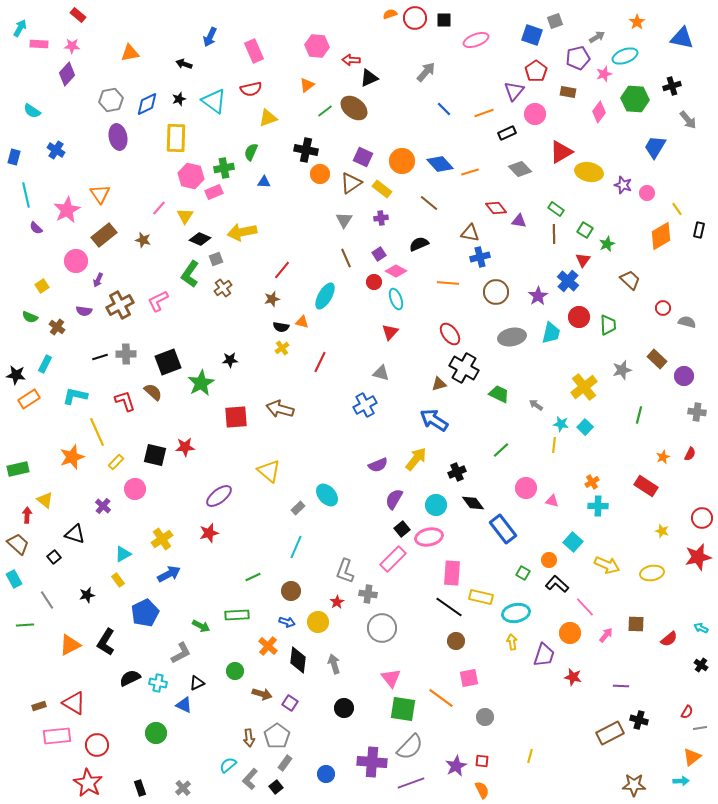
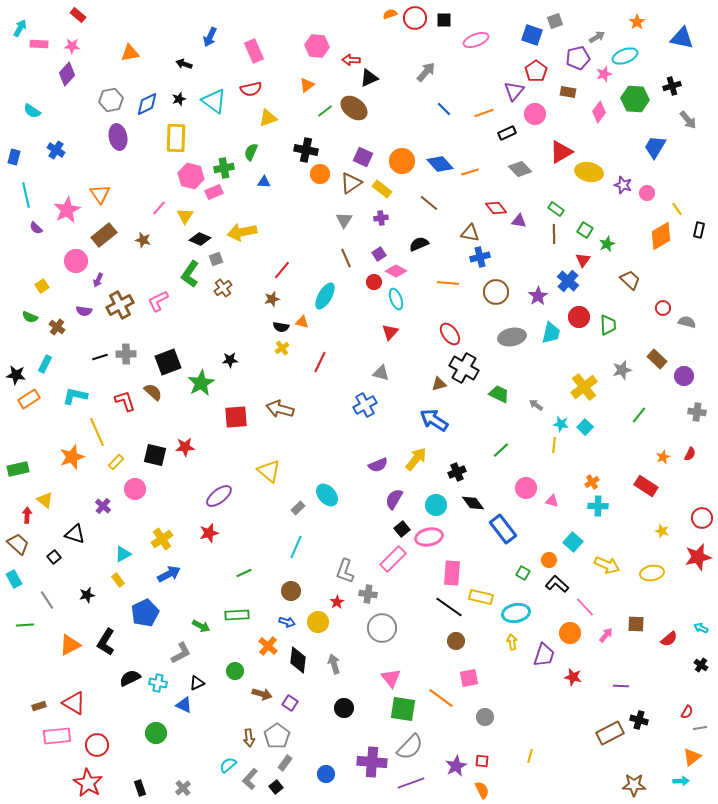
green line at (639, 415): rotated 24 degrees clockwise
green line at (253, 577): moved 9 px left, 4 px up
